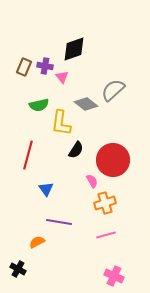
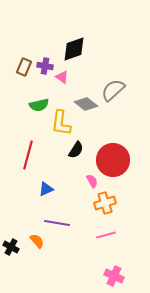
pink triangle: rotated 16 degrees counterclockwise
blue triangle: rotated 42 degrees clockwise
purple line: moved 2 px left, 1 px down
orange semicircle: moved 1 px up; rotated 77 degrees clockwise
black cross: moved 7 px left, 22 px up
